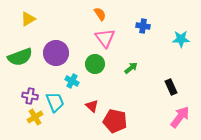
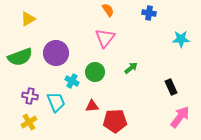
orange semicircle: moved 8 px right, 4 px up
blue cross: moved 6 px right, 13 px up
pink triangle: rotated 15 degrees clockwise
green circle: moved 8 px down
cyan trapezoid: moved 1 px right
red triangle: rotated 48 degrees counterclockwise
yellow cross: moved 6 px left, 5 px down
red pentagon: rotated 15 degrees counterclockwise
